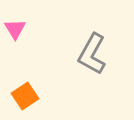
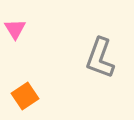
gray L-shape: moved 8 px right, 4 px down; rotated 9 degrees counterclockwise
